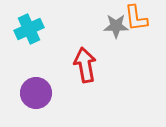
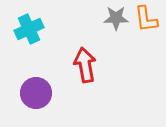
orange L-shape: moved 10 px right, 1 px down
gray star: moved 8 px up
